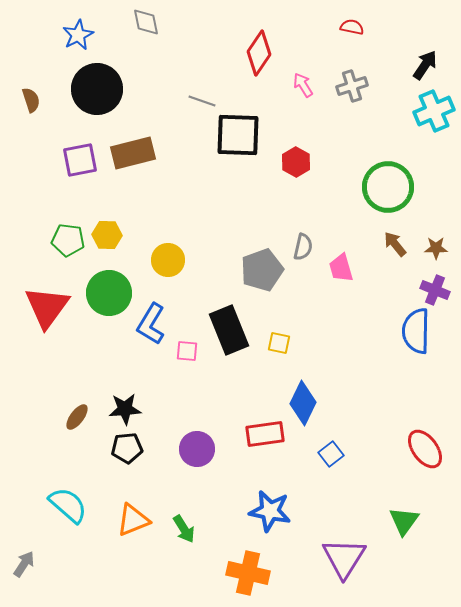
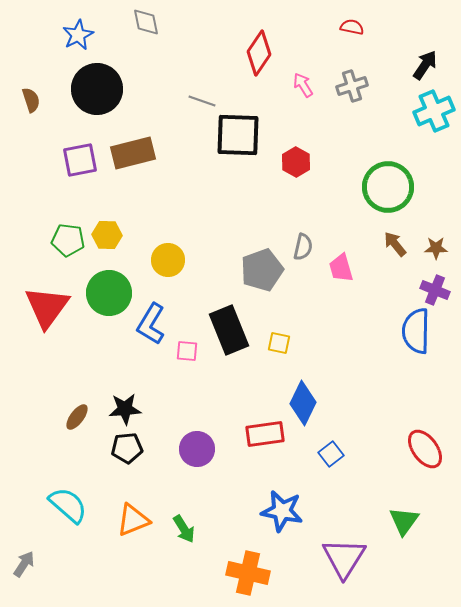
blue star at (270, 511): moved 12 px right
